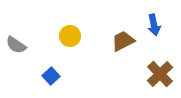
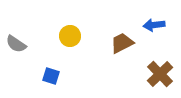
blue arrow: rotated 95 degrees clockwise
brown trapezoid: moved 1 px left, 2 px down
gray semicircle: moved 1 px up
blue square: rotated 30 degrees counterclockwise
